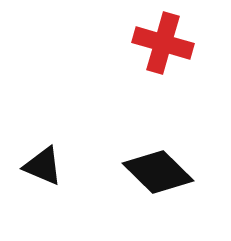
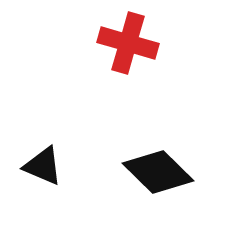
red cross: moved 35 px left
